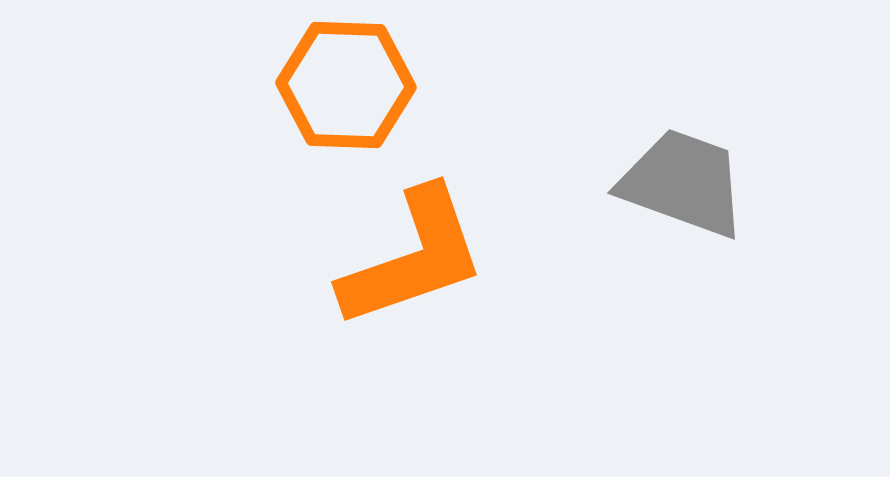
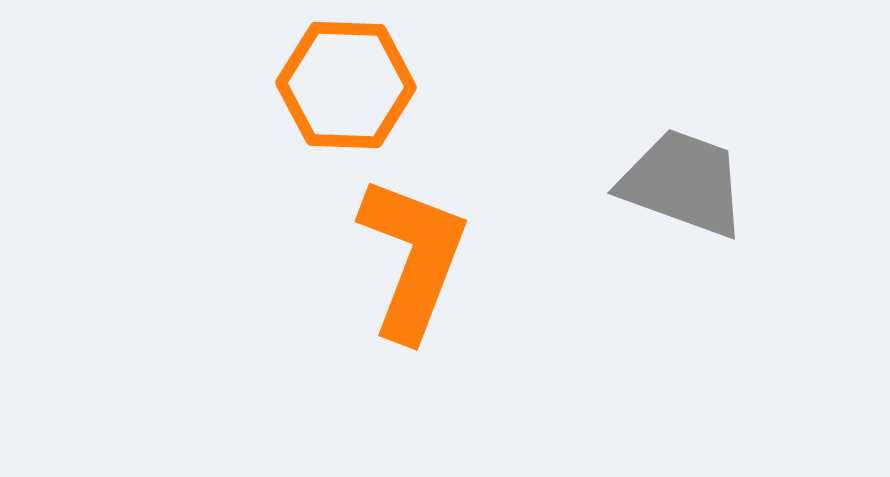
orange L-shape: rotated 50 degrees counterclockwise
